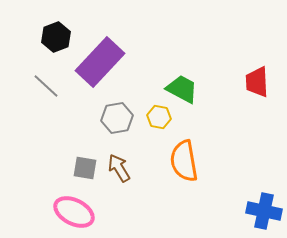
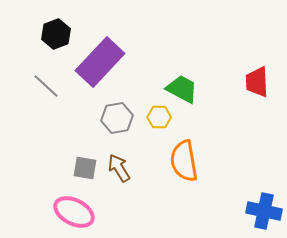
black hexagon: moved 3 px up
yellow hexagon: rotated 10 degrees counterclockwise
